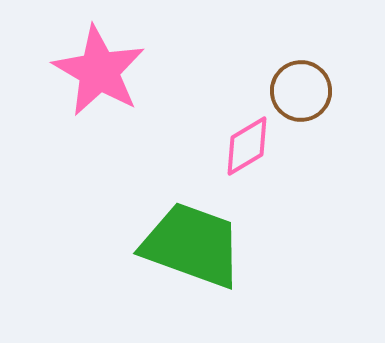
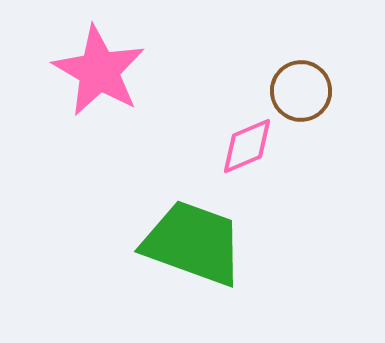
pink diamond: rotated 8 degrees clockwise
green trapezoid: moved 1 px right, 2 px up
